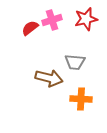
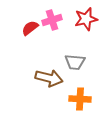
orange cross: moved 1 px left
